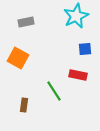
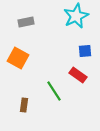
blue square: moved 2 px down
red rectangle: rotated 24 degrees clockwise
